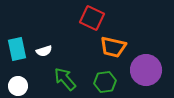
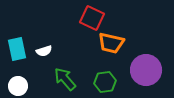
orange trapezoid: moved 2 px left, 4 px up
